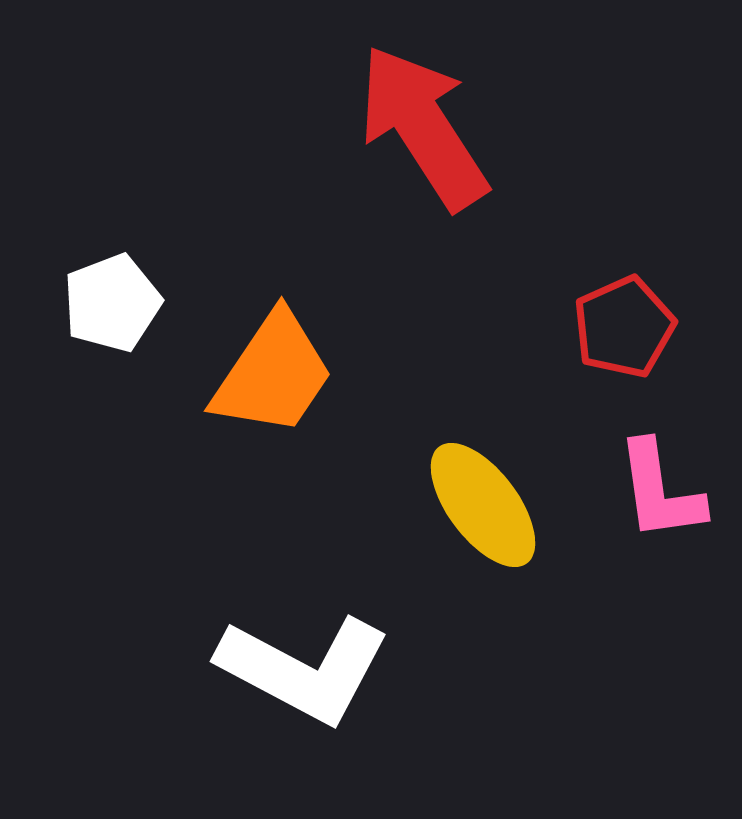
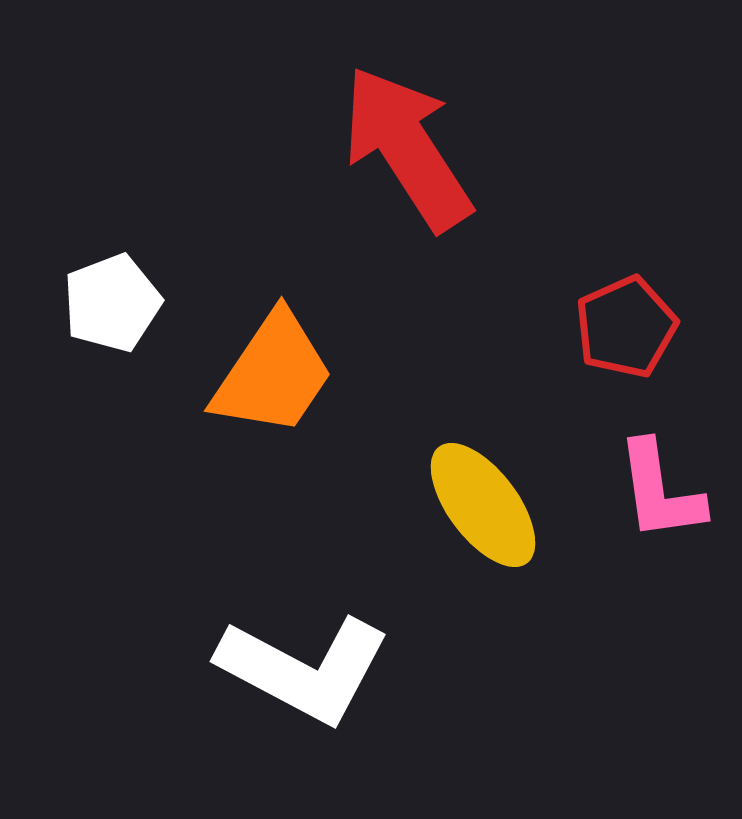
red arrow: moved 16 px left, 21 px down
red pentagon: moved 2 px right
